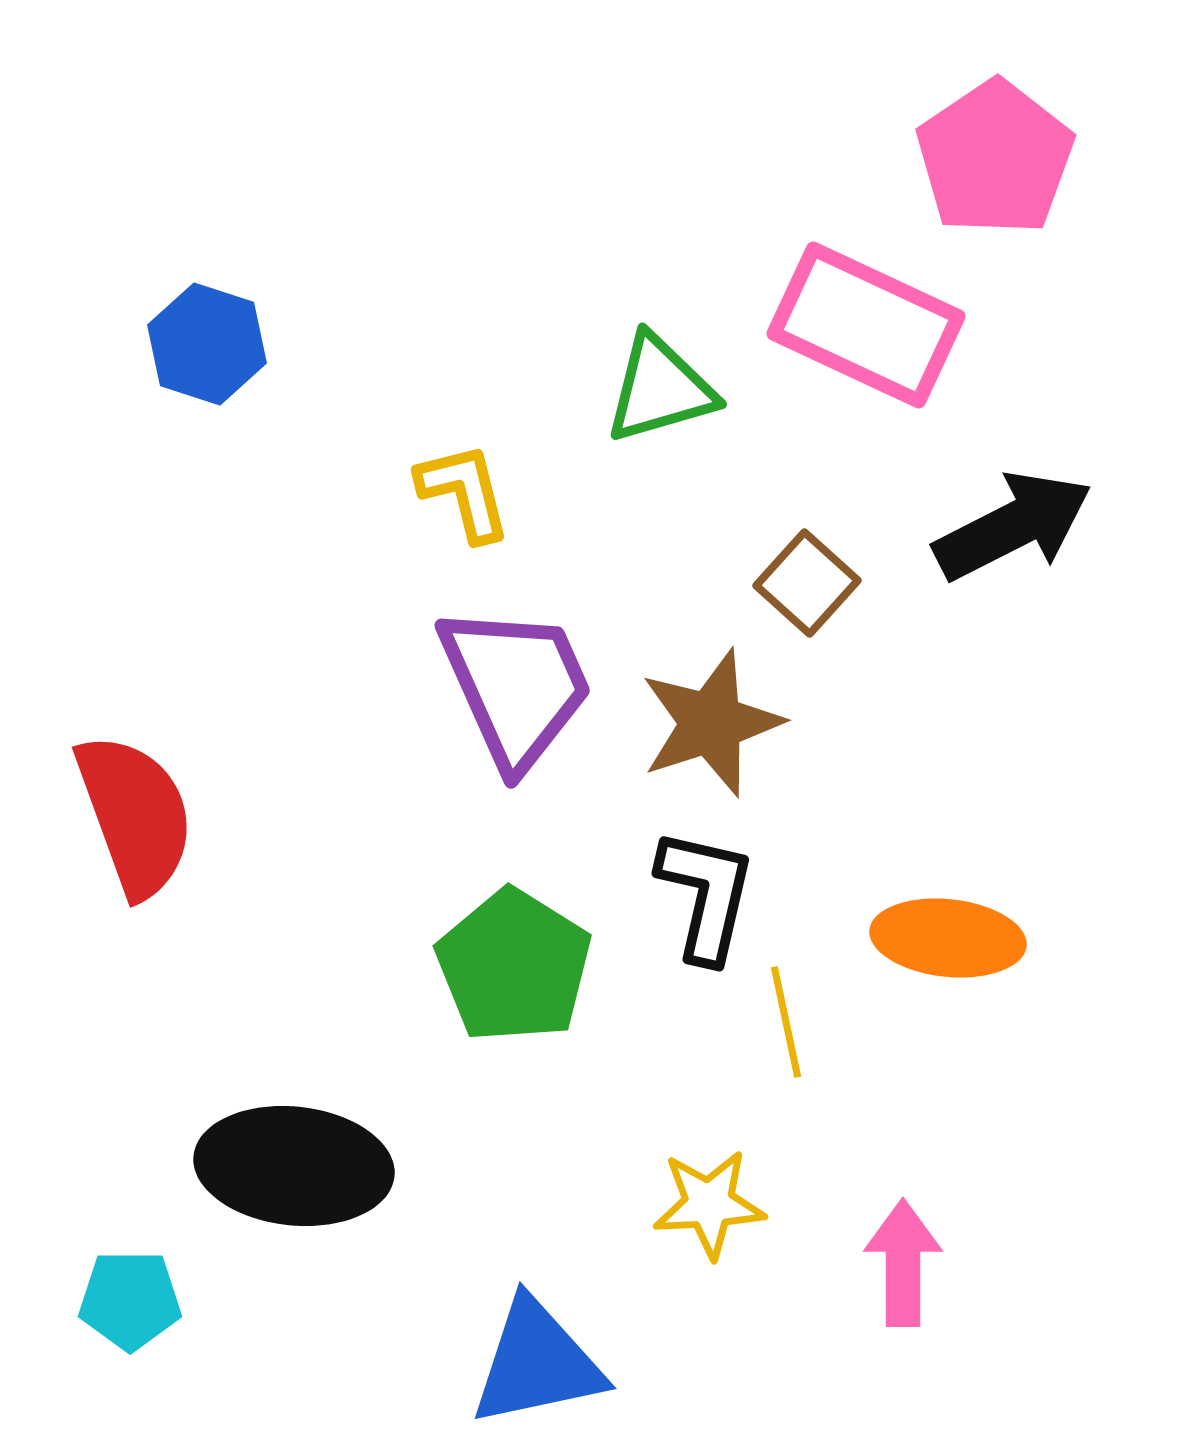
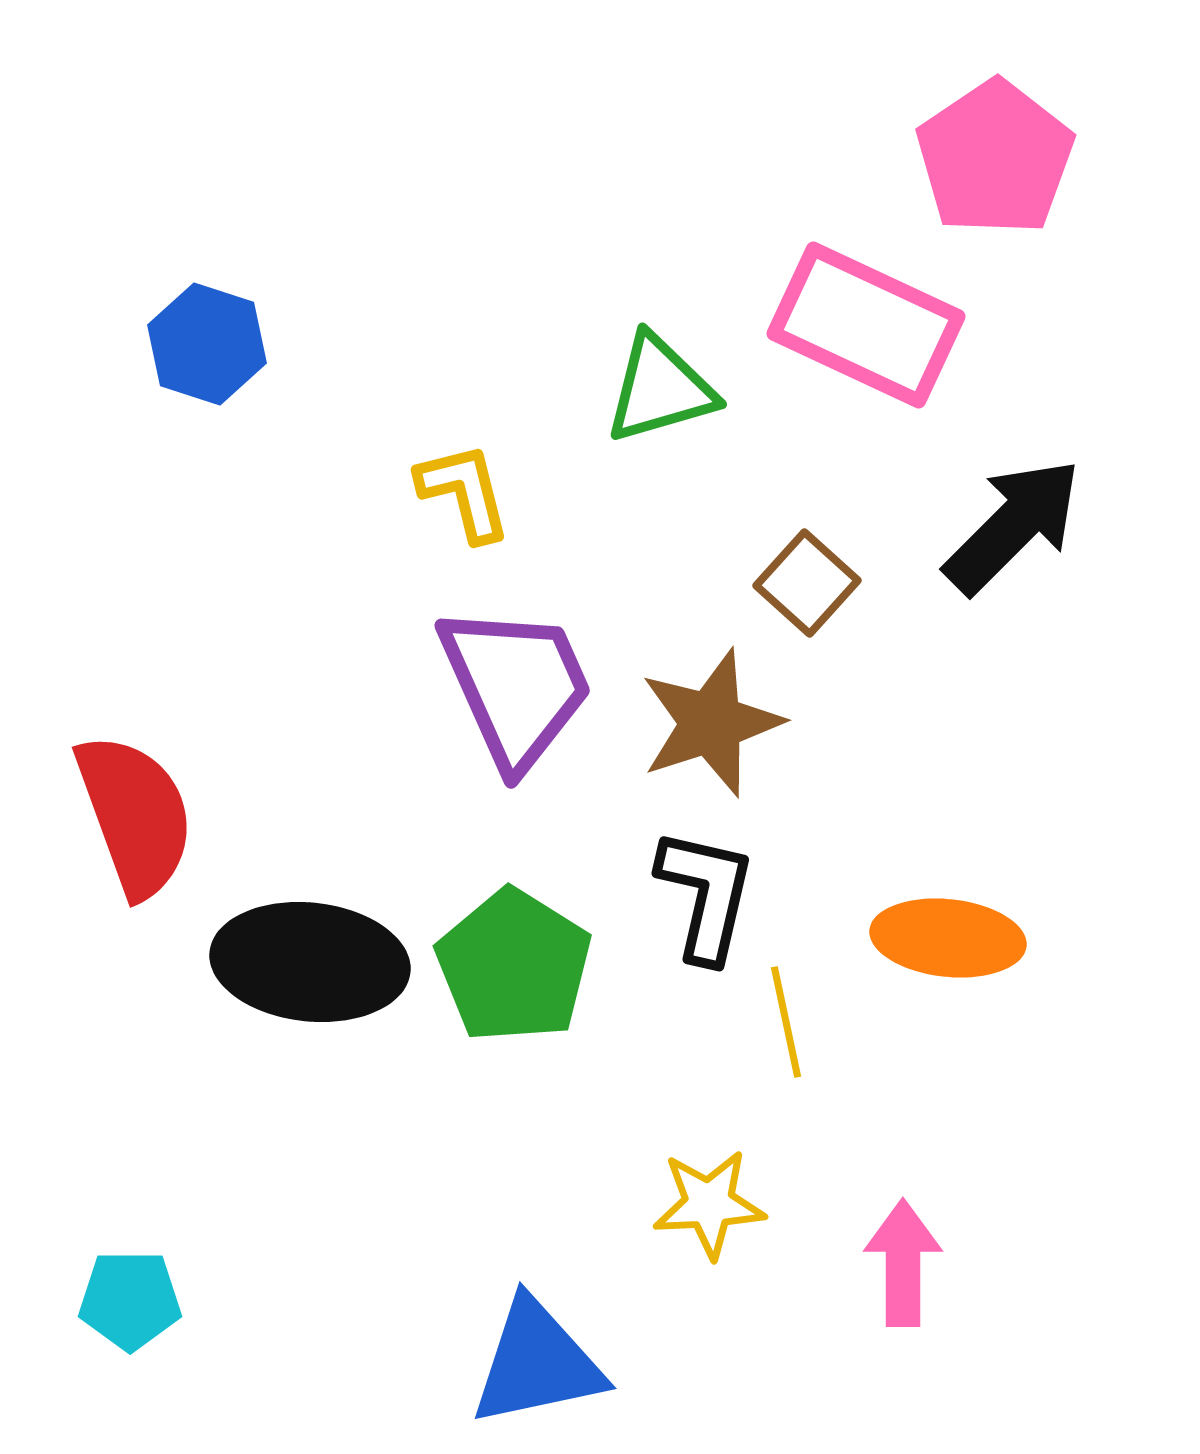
black arrow: rotated 18 degrees counterclockwise
black ellipse: moved 16 px right, 204 px up
